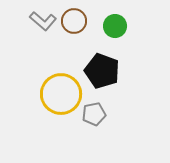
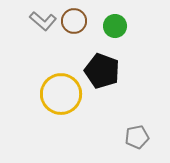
gray pentagon: moved 43 px right, 23 px down
